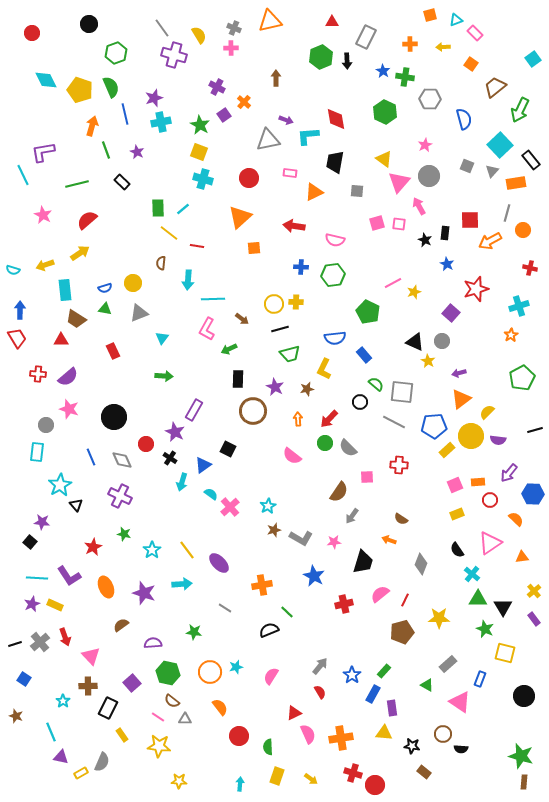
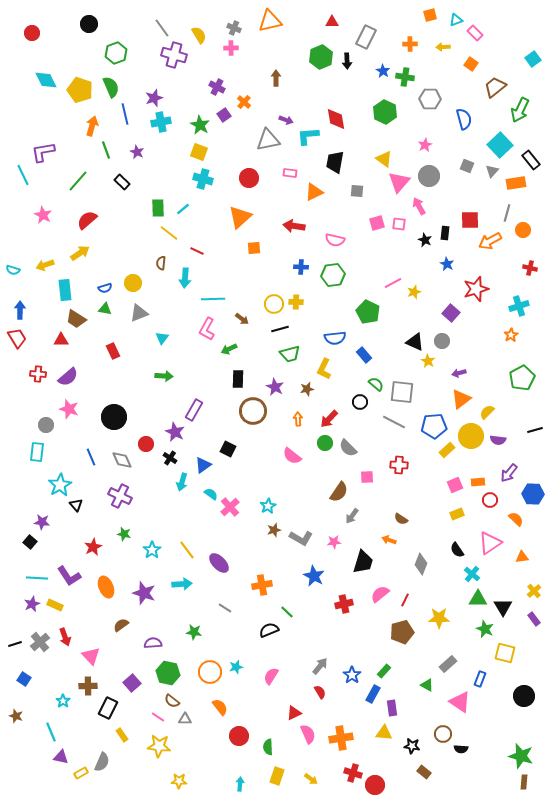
green line at (77, 184): moved 1 px right, 3 px up; rotated 35 degrees counterclockwise
red line at (197, 246): moved 5 px down; rotated 16 degrees clockwise
cyan arrow at (188, 280): moved 3 px left, 2 px up
